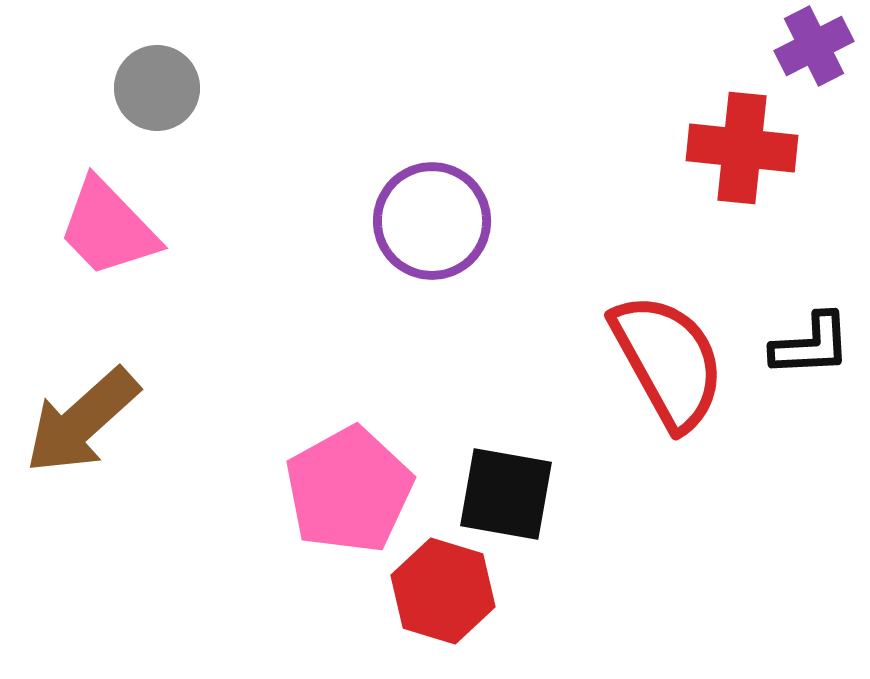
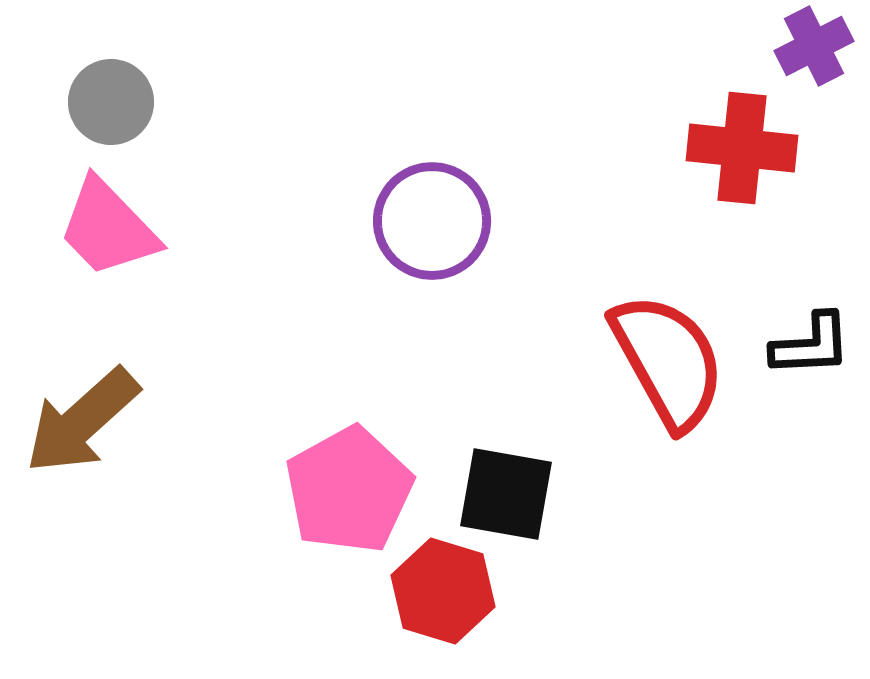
gray circle: moved 46 px left, 14 px down
